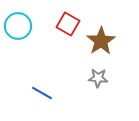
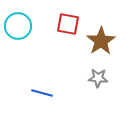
red square: rotated 20 degrees counterclockwise
blue line: rotated 15 degrees counterclockwise
